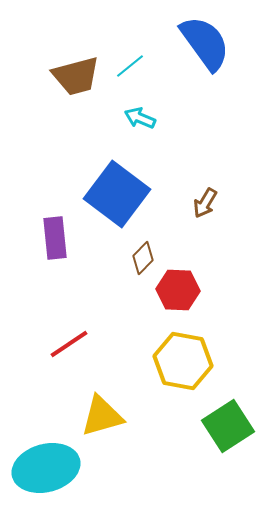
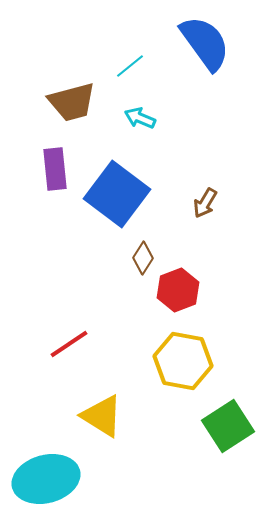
brown trapezoid: moved 4 px left, 26 px down
purple rectangle: moved 69 px up
brown diamond: rotated 12 degrees counterclockwise
red hexagon: rotated 24 degrees counterclockwise
yellow triangle: rotated 48 degrees clockwise
cyan ellipse: moved 11 px down
